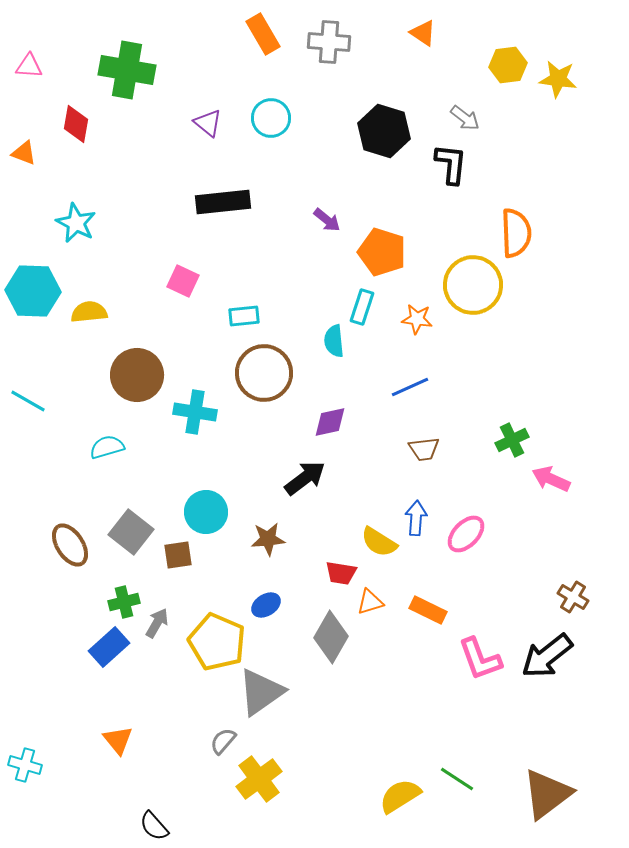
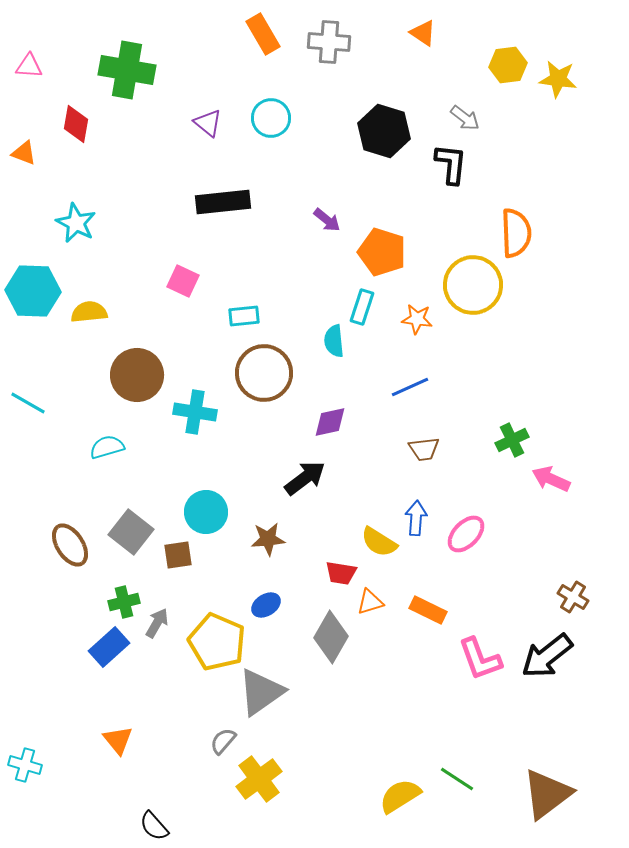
cyan line at (28, 401): moved 2 px down
